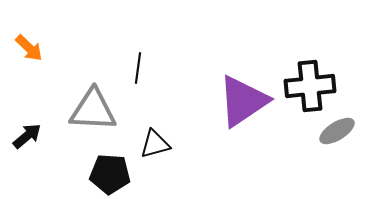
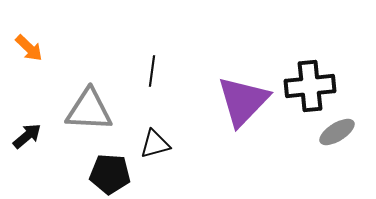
black line: moved 14 px right, 3 px down
purple triangle: rotated 12 degrees counterclockwise
gray triangle: moved 4 px left
gray ellipse: moved 1 px down
